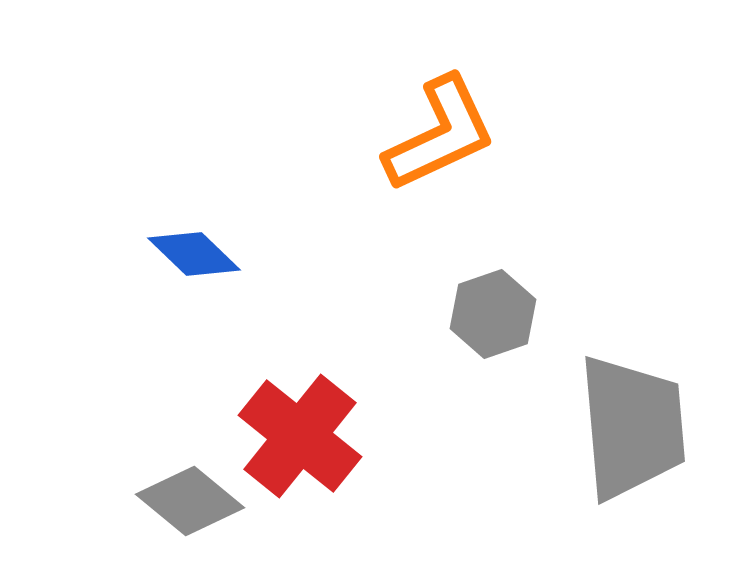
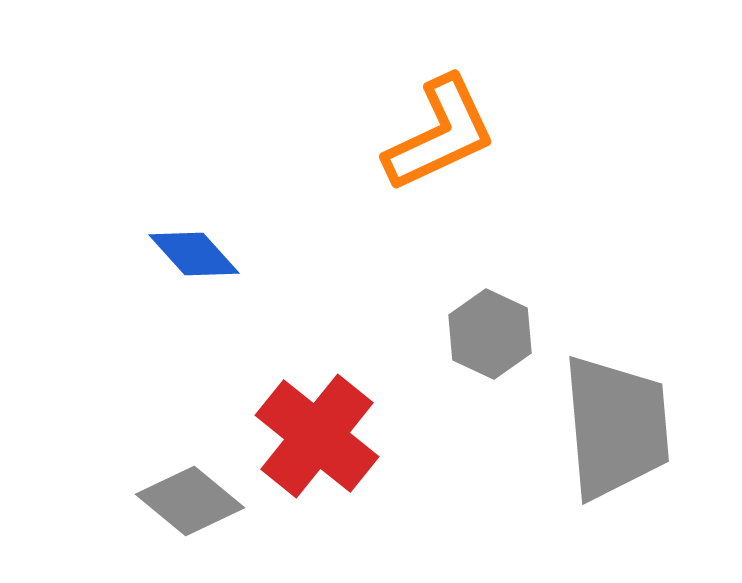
blue diamond: rotated 4 degrees clockwise
gray hexagon: moved 3 px left, 20 px down; rotated 16 degrees counterclockwise
gray trapezoid: moved 16 px left
red cross: moved 17 px right
